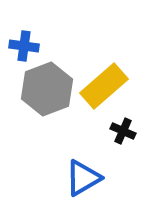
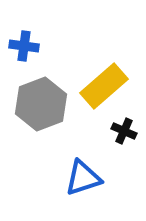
gray hexagon: moved 6 px left, 15 px down
black cross: moved 1 px right
blue triangle: rotated 12 degrees clockwise
